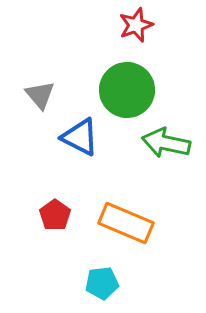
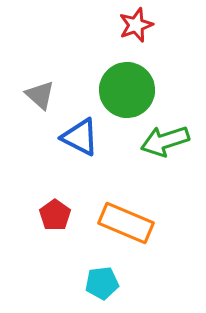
gray triangle: rotated 8 degrees counterclockwise
green arrow: moved 1 px left, 2 px up; rotated 30 degrees counterclockwise
